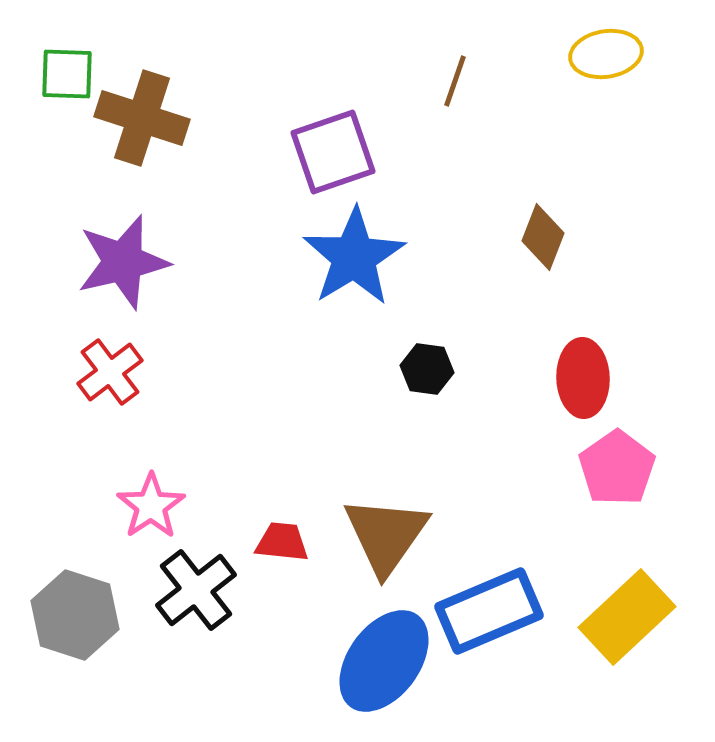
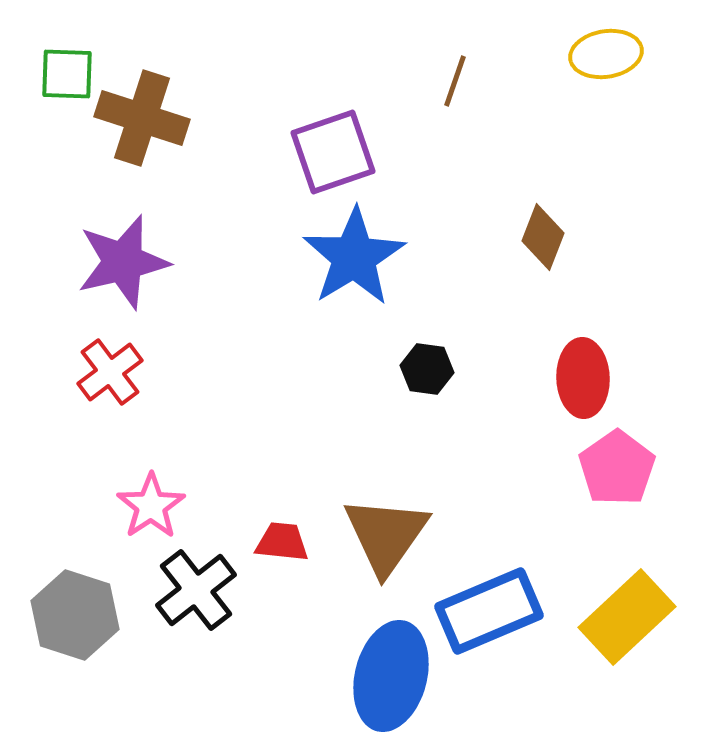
blue ellipse: moved 7 px right, 15 px down; rotated 22 degrees counterclockwise
